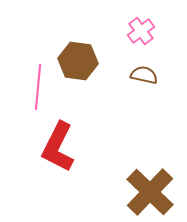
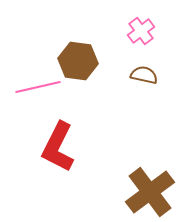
pink line: rotated 72 degrees clockwise
brown cross: rotated 9 degrees clockwise
